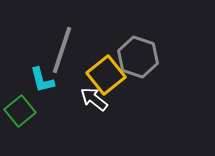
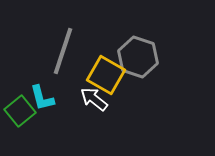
gray line: moved 1 px right, 1 px down
yellow square: rotated 21 degrees counterclockwise
cyan L-shape: moved 18 px down
